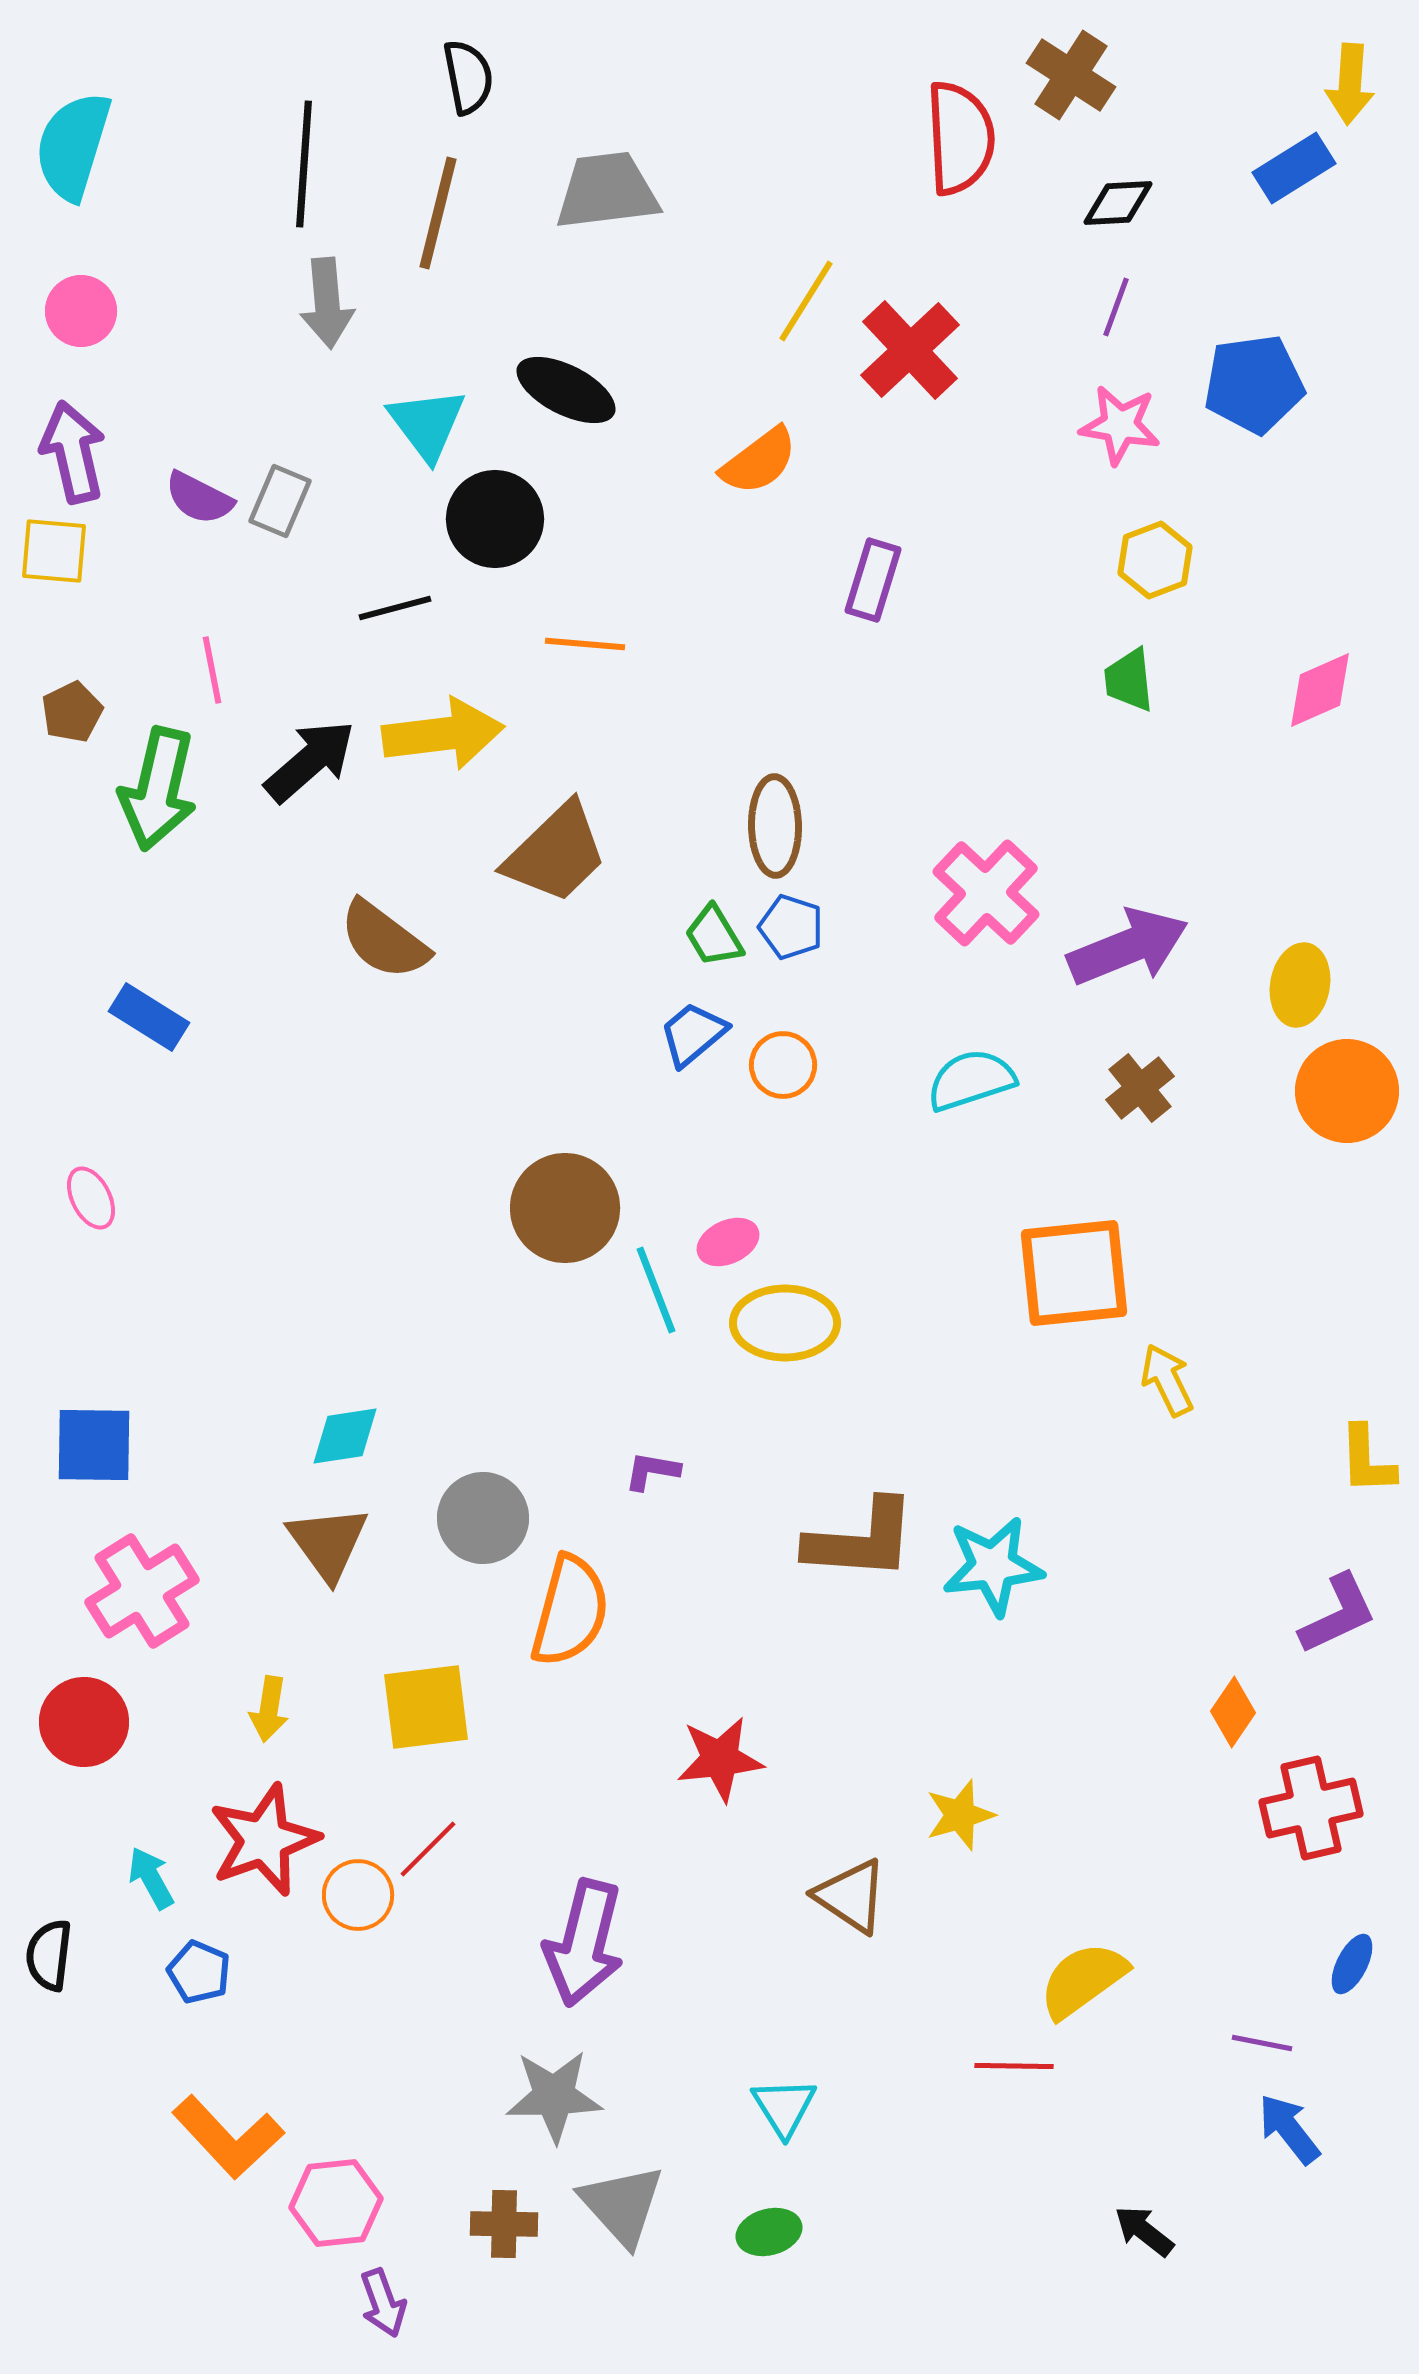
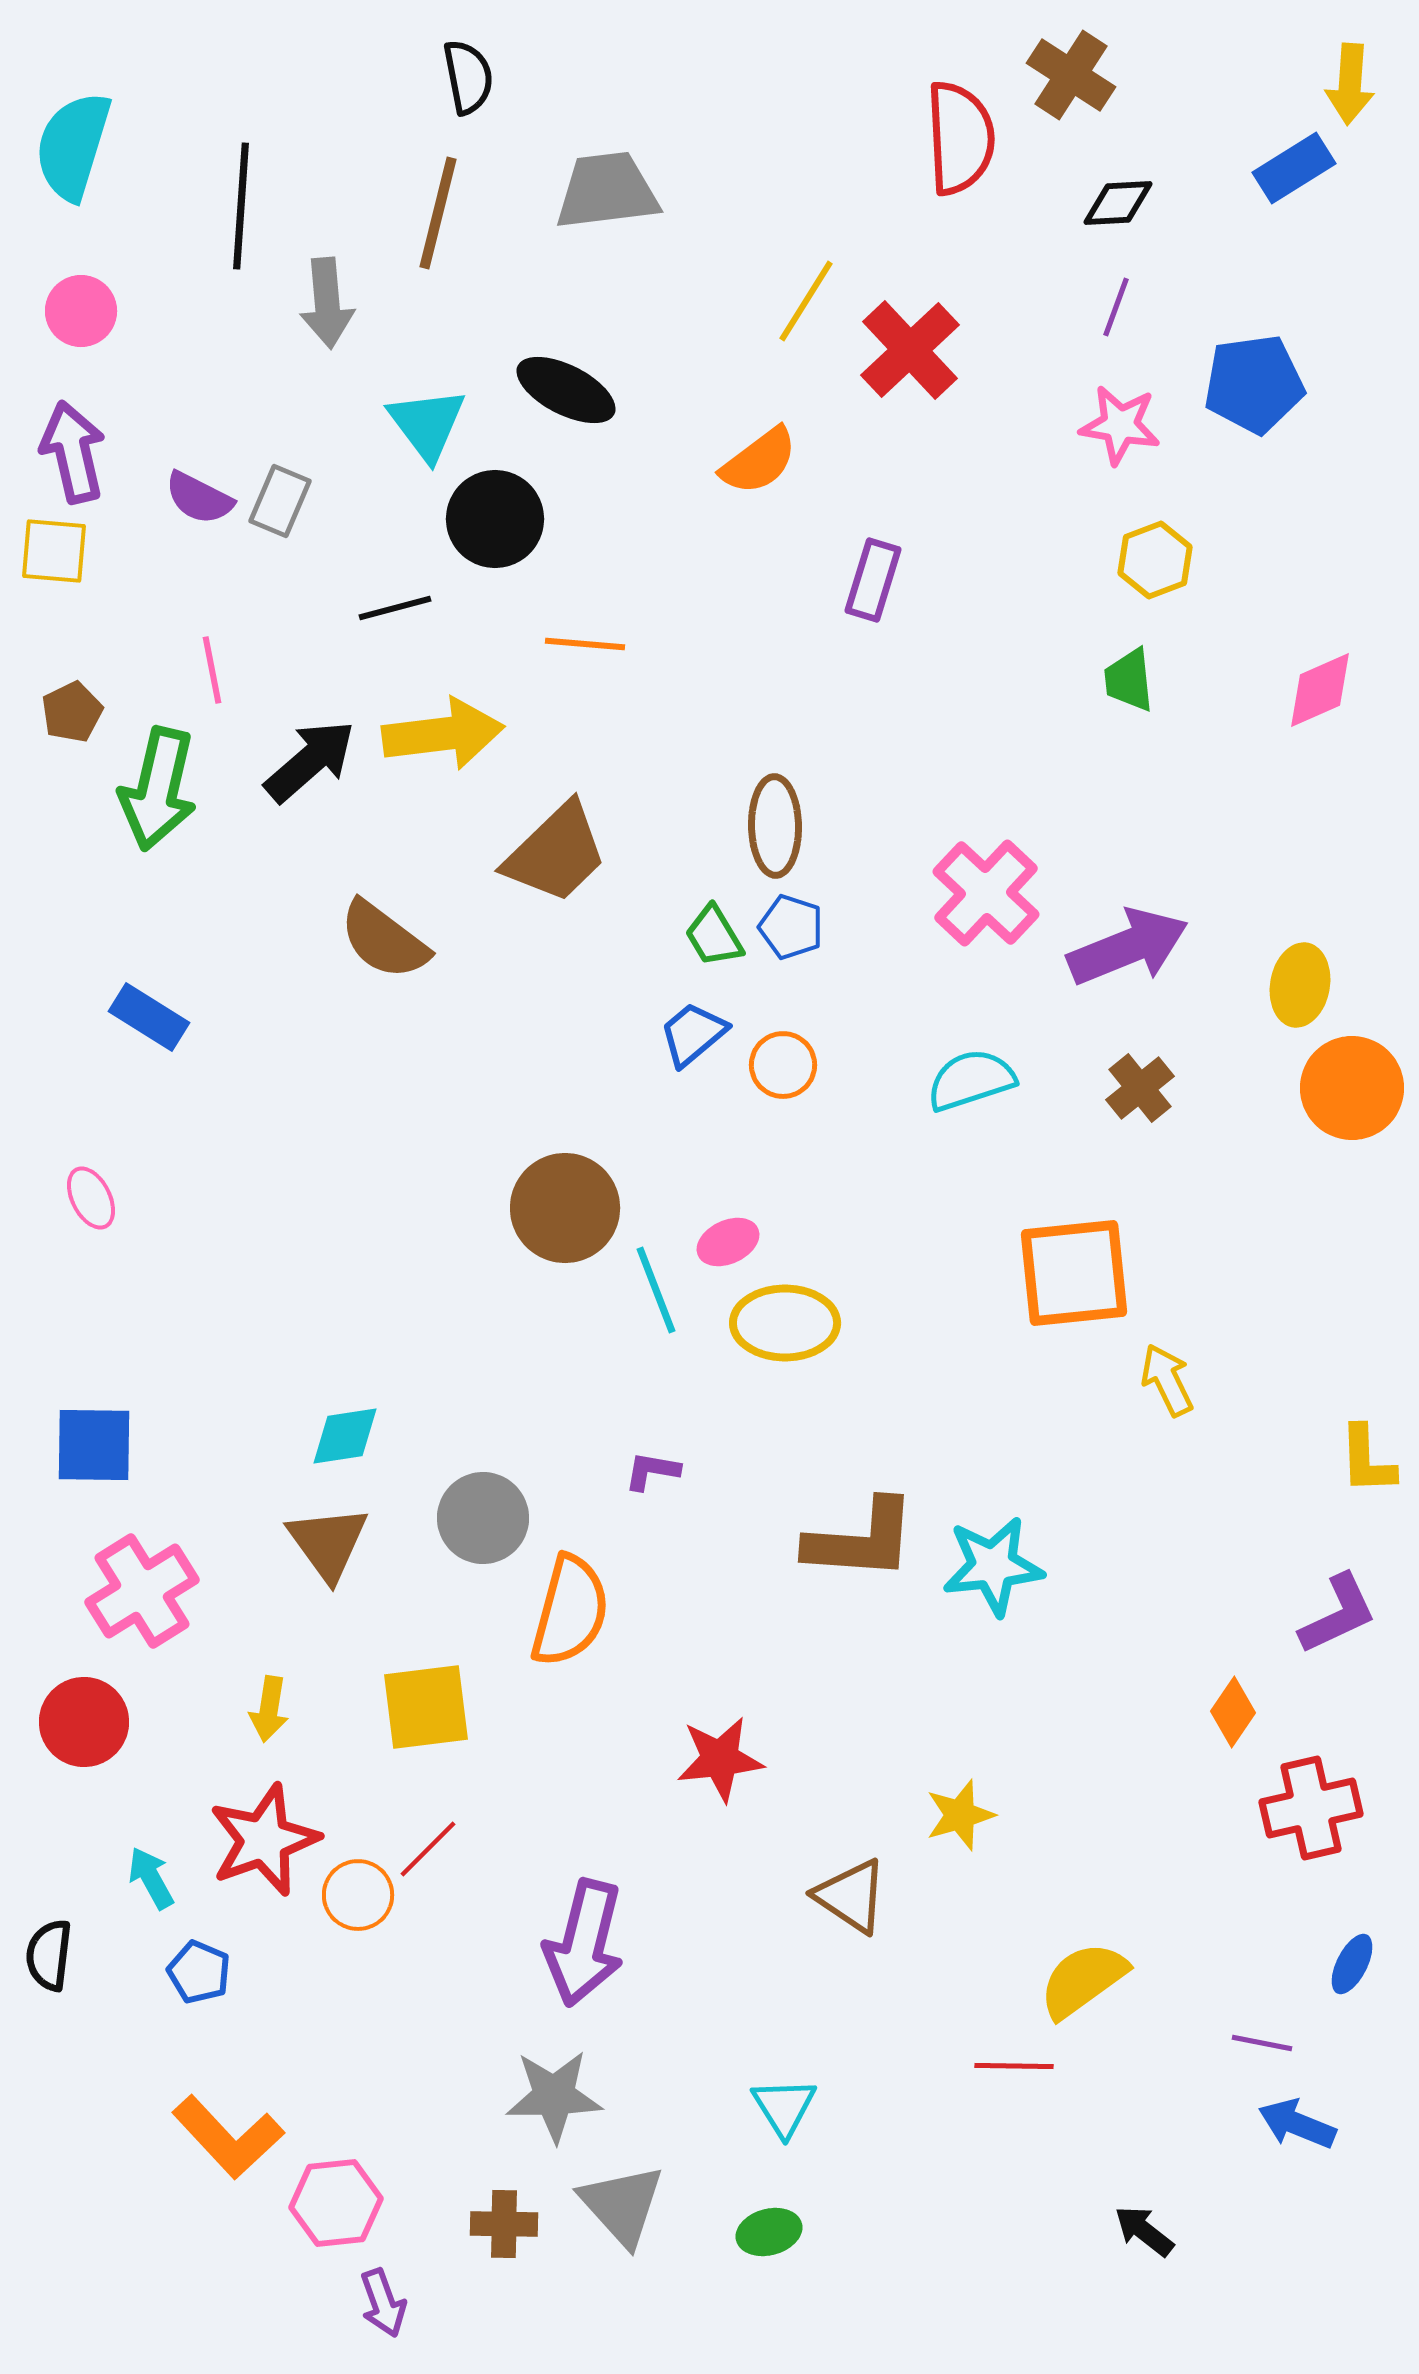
black line at (304, 164): moved 63 px left, 42 px down
orange circle at (1347, 1091): moved 5 px right, 3 px up
blue arrow at (1289, 2129): moved 8 px right, 5 px up; rotated 30 degrees counterclockwise
